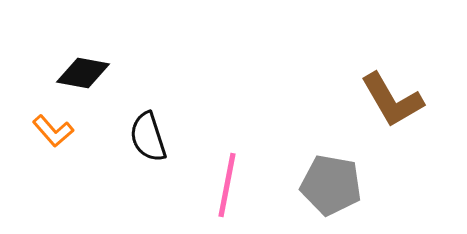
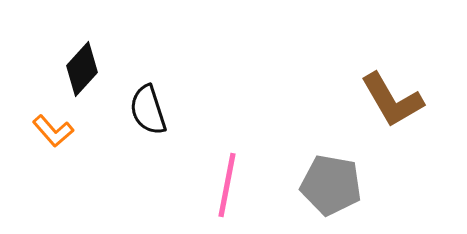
black diamond: moved 1 px left, 4 px up; rotated 58 degrees counterclockwise
black semicircle: moved 27 px up
